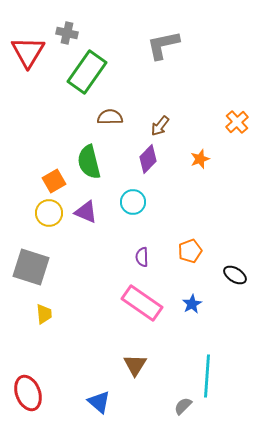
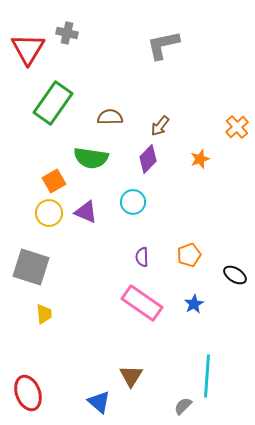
red triangle: moved 3 px up
green rectangle: moved 34 px left, 31 px down
orange cross: moved 5 px down
green semicircle: moved 2 px right, 4 px up; rotated 68 degrees counterclockwise
orange pentagon: moved 1 px left, 4 px down
blue star: moved 2 px right
brown triangle: moved 4 px left, 11 px down
